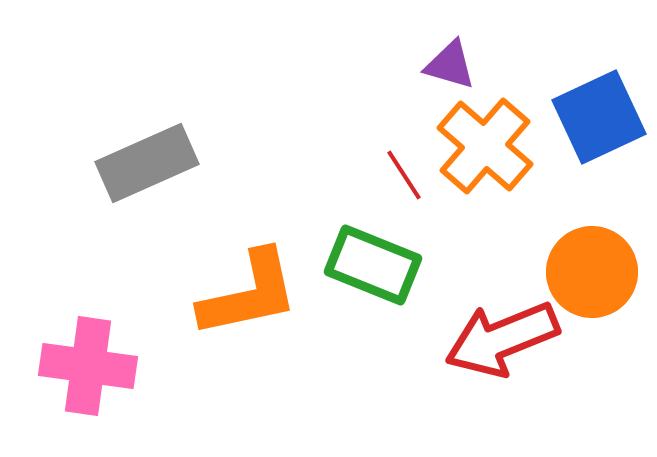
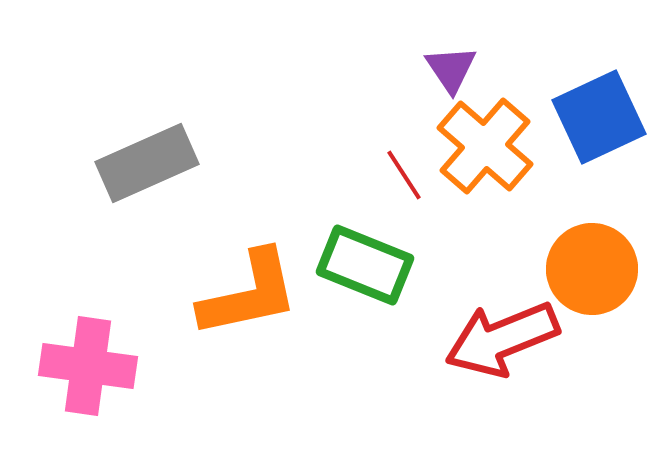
purple triangle: moved 1 px right, 4 px down; rotated 40 degrees clockwise
green rectangle: moved 8 px left
orange circle: moved 3 px up
